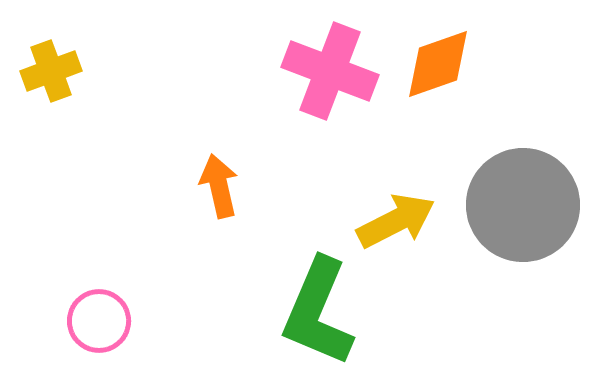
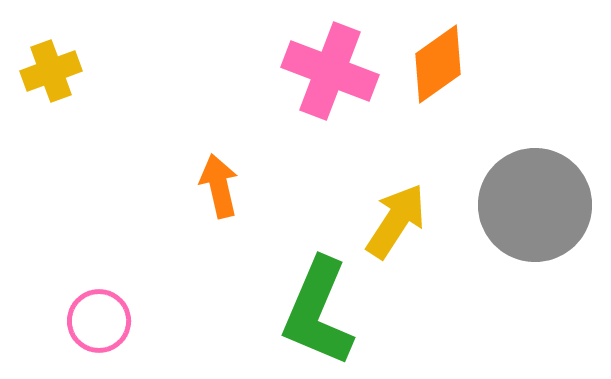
orange diamond: rotated 16 degrees counterclockwise
gray circle: moved 12 px right
yellow arrow: rotated 30 degrees counterclockwise
